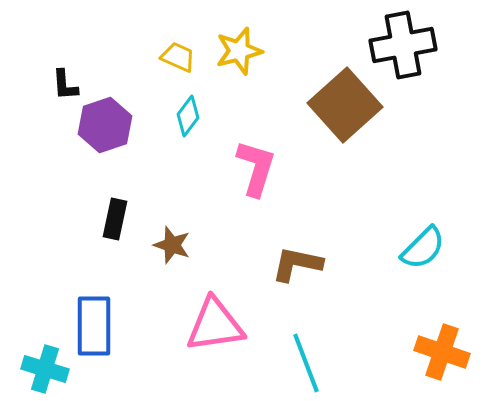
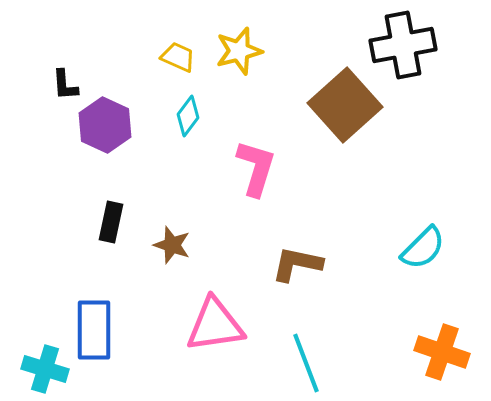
purple hexagon: rotated 16 degrees counterclockwise
black rectangle: moved 4 px left, 3 px down
blue rectangle: moved 4 px down
